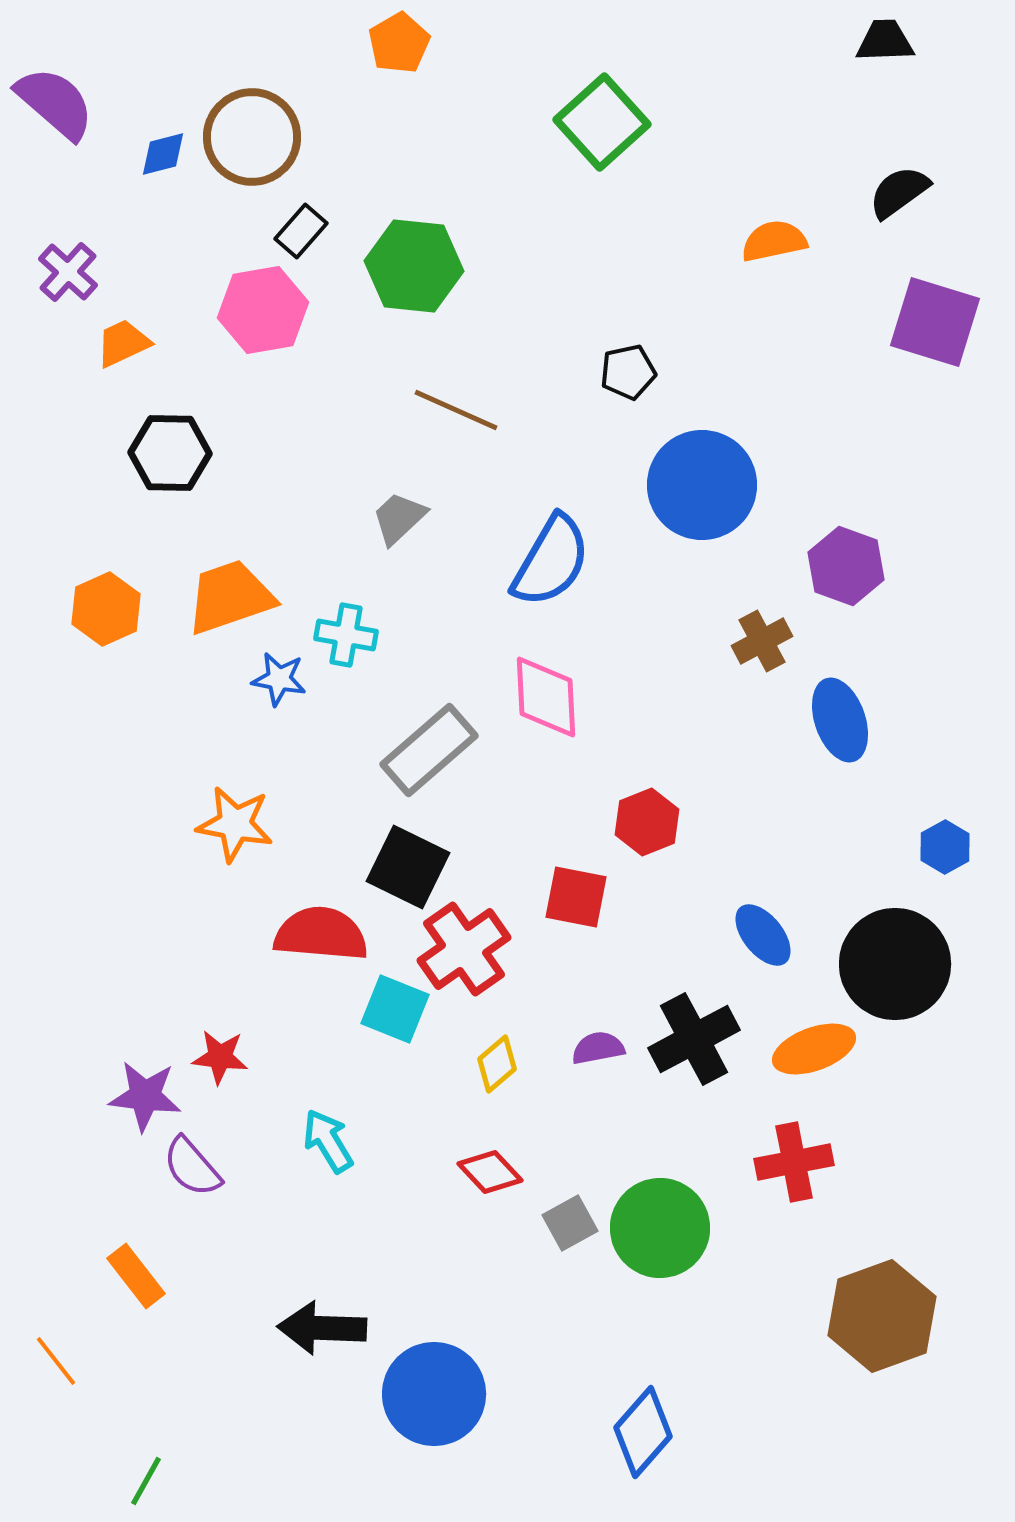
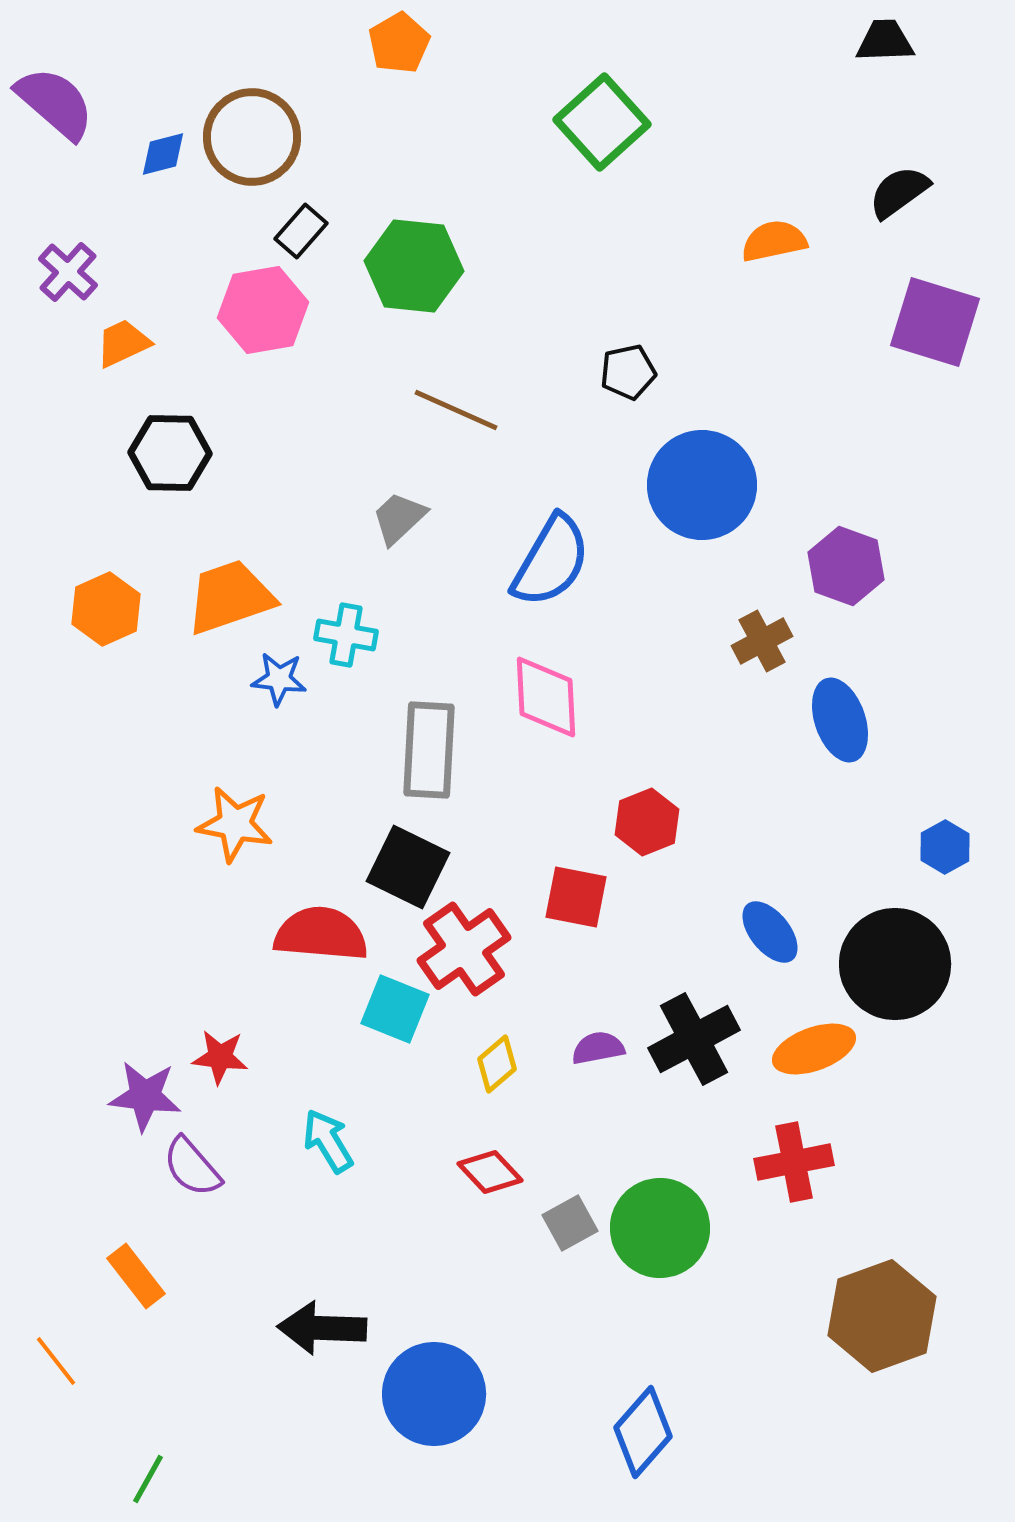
blue star at (279, 679): rotated 4 degrees counterclockwise
gray rectangle at (429, 750): rotated 46 degrees counterclockwise
blue ellipse at (763, 935): moved 7 px right, 3 px up
green line at (146, 1481): moved 2 px right, 2 px up
